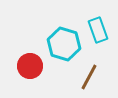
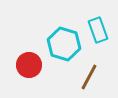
red circle: moved 1 px left, 1 px up
